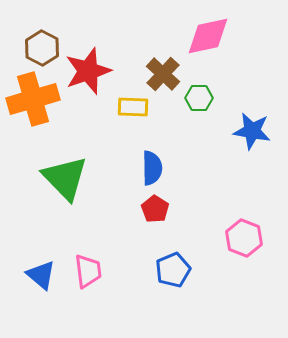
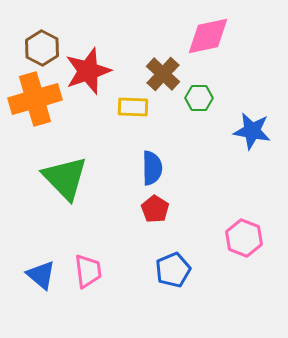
orange cross: moved 2 px right
